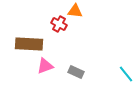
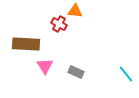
brown rectangle: moved 3 px left
pink triangle: rotated 42 degrees counterclockwise
